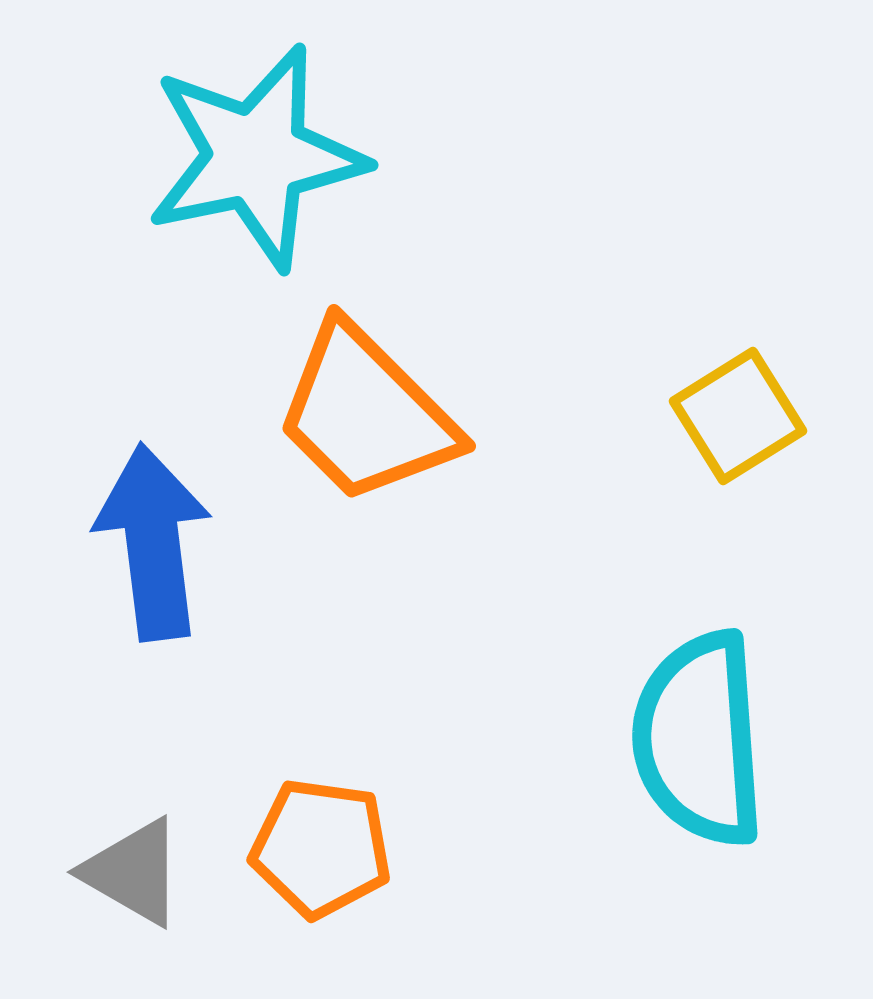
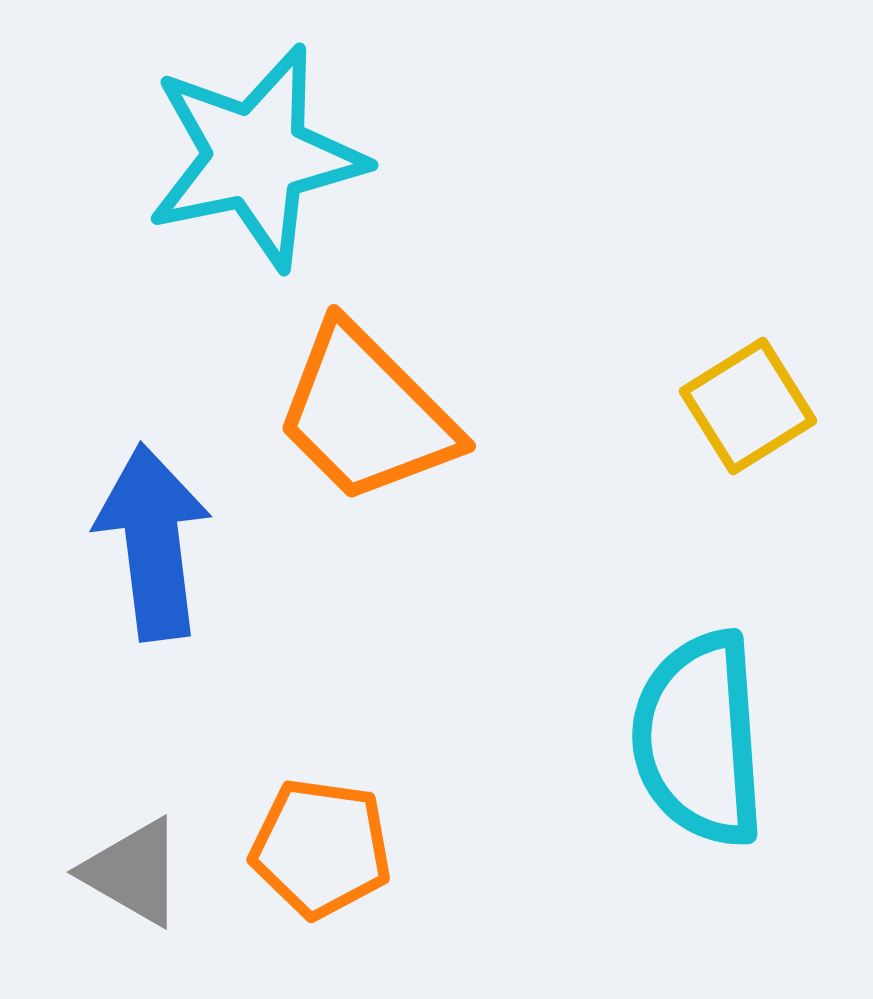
yellow square: moved 10 px right, 10 px up
